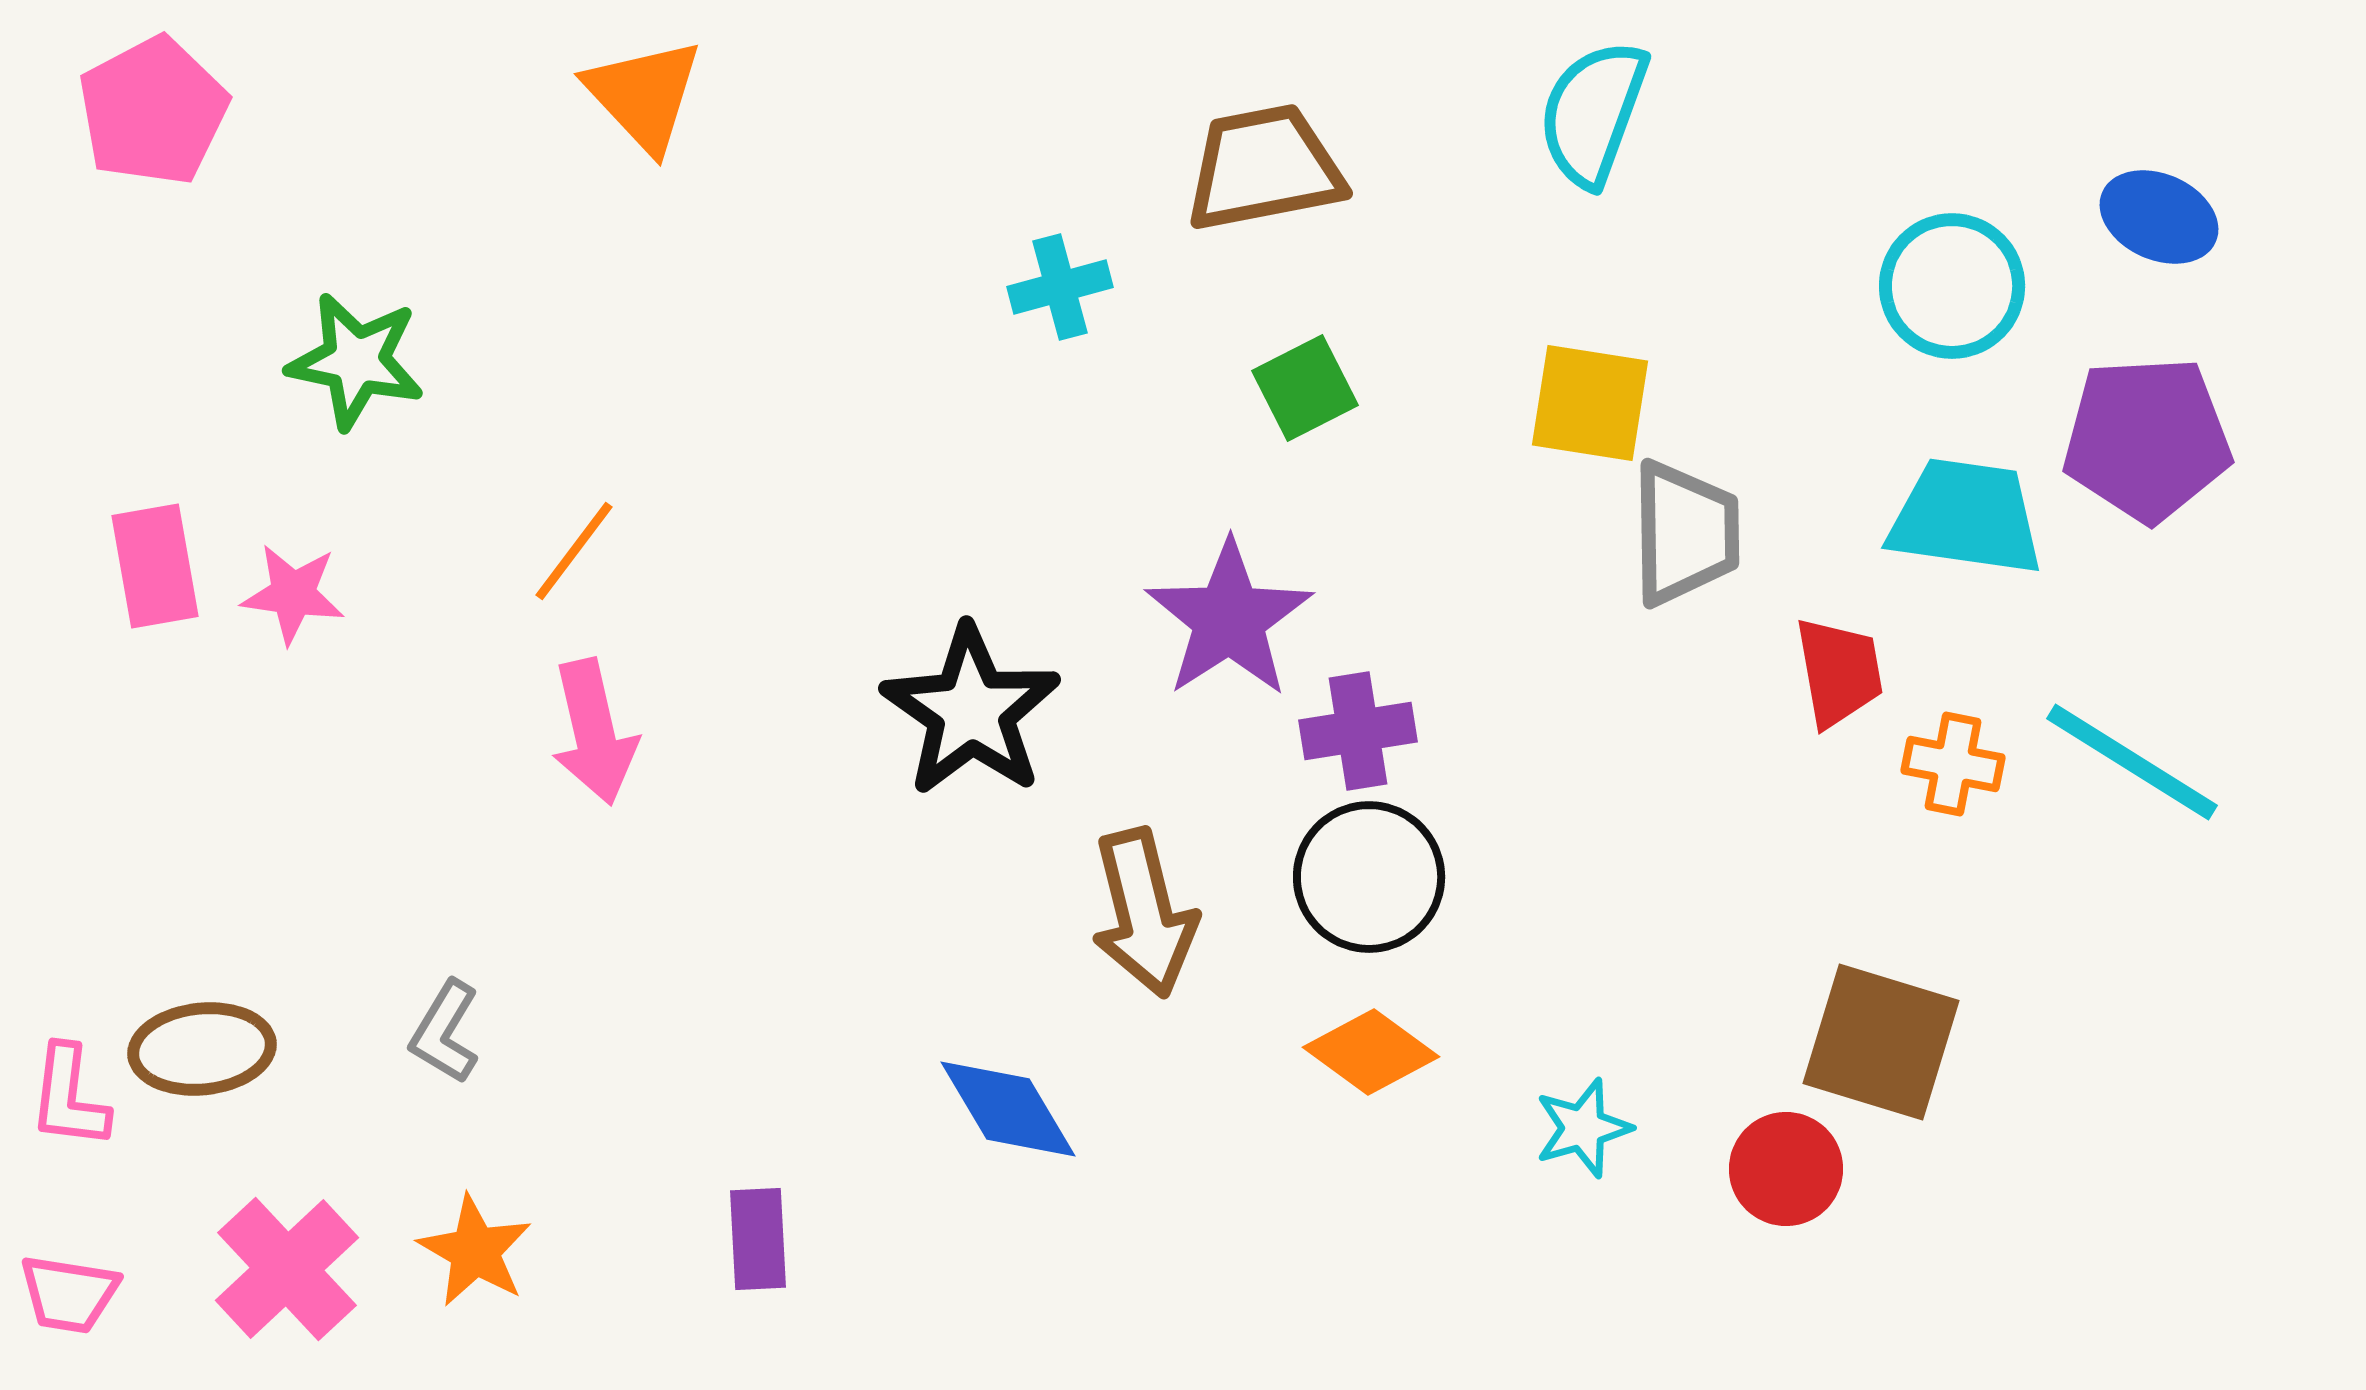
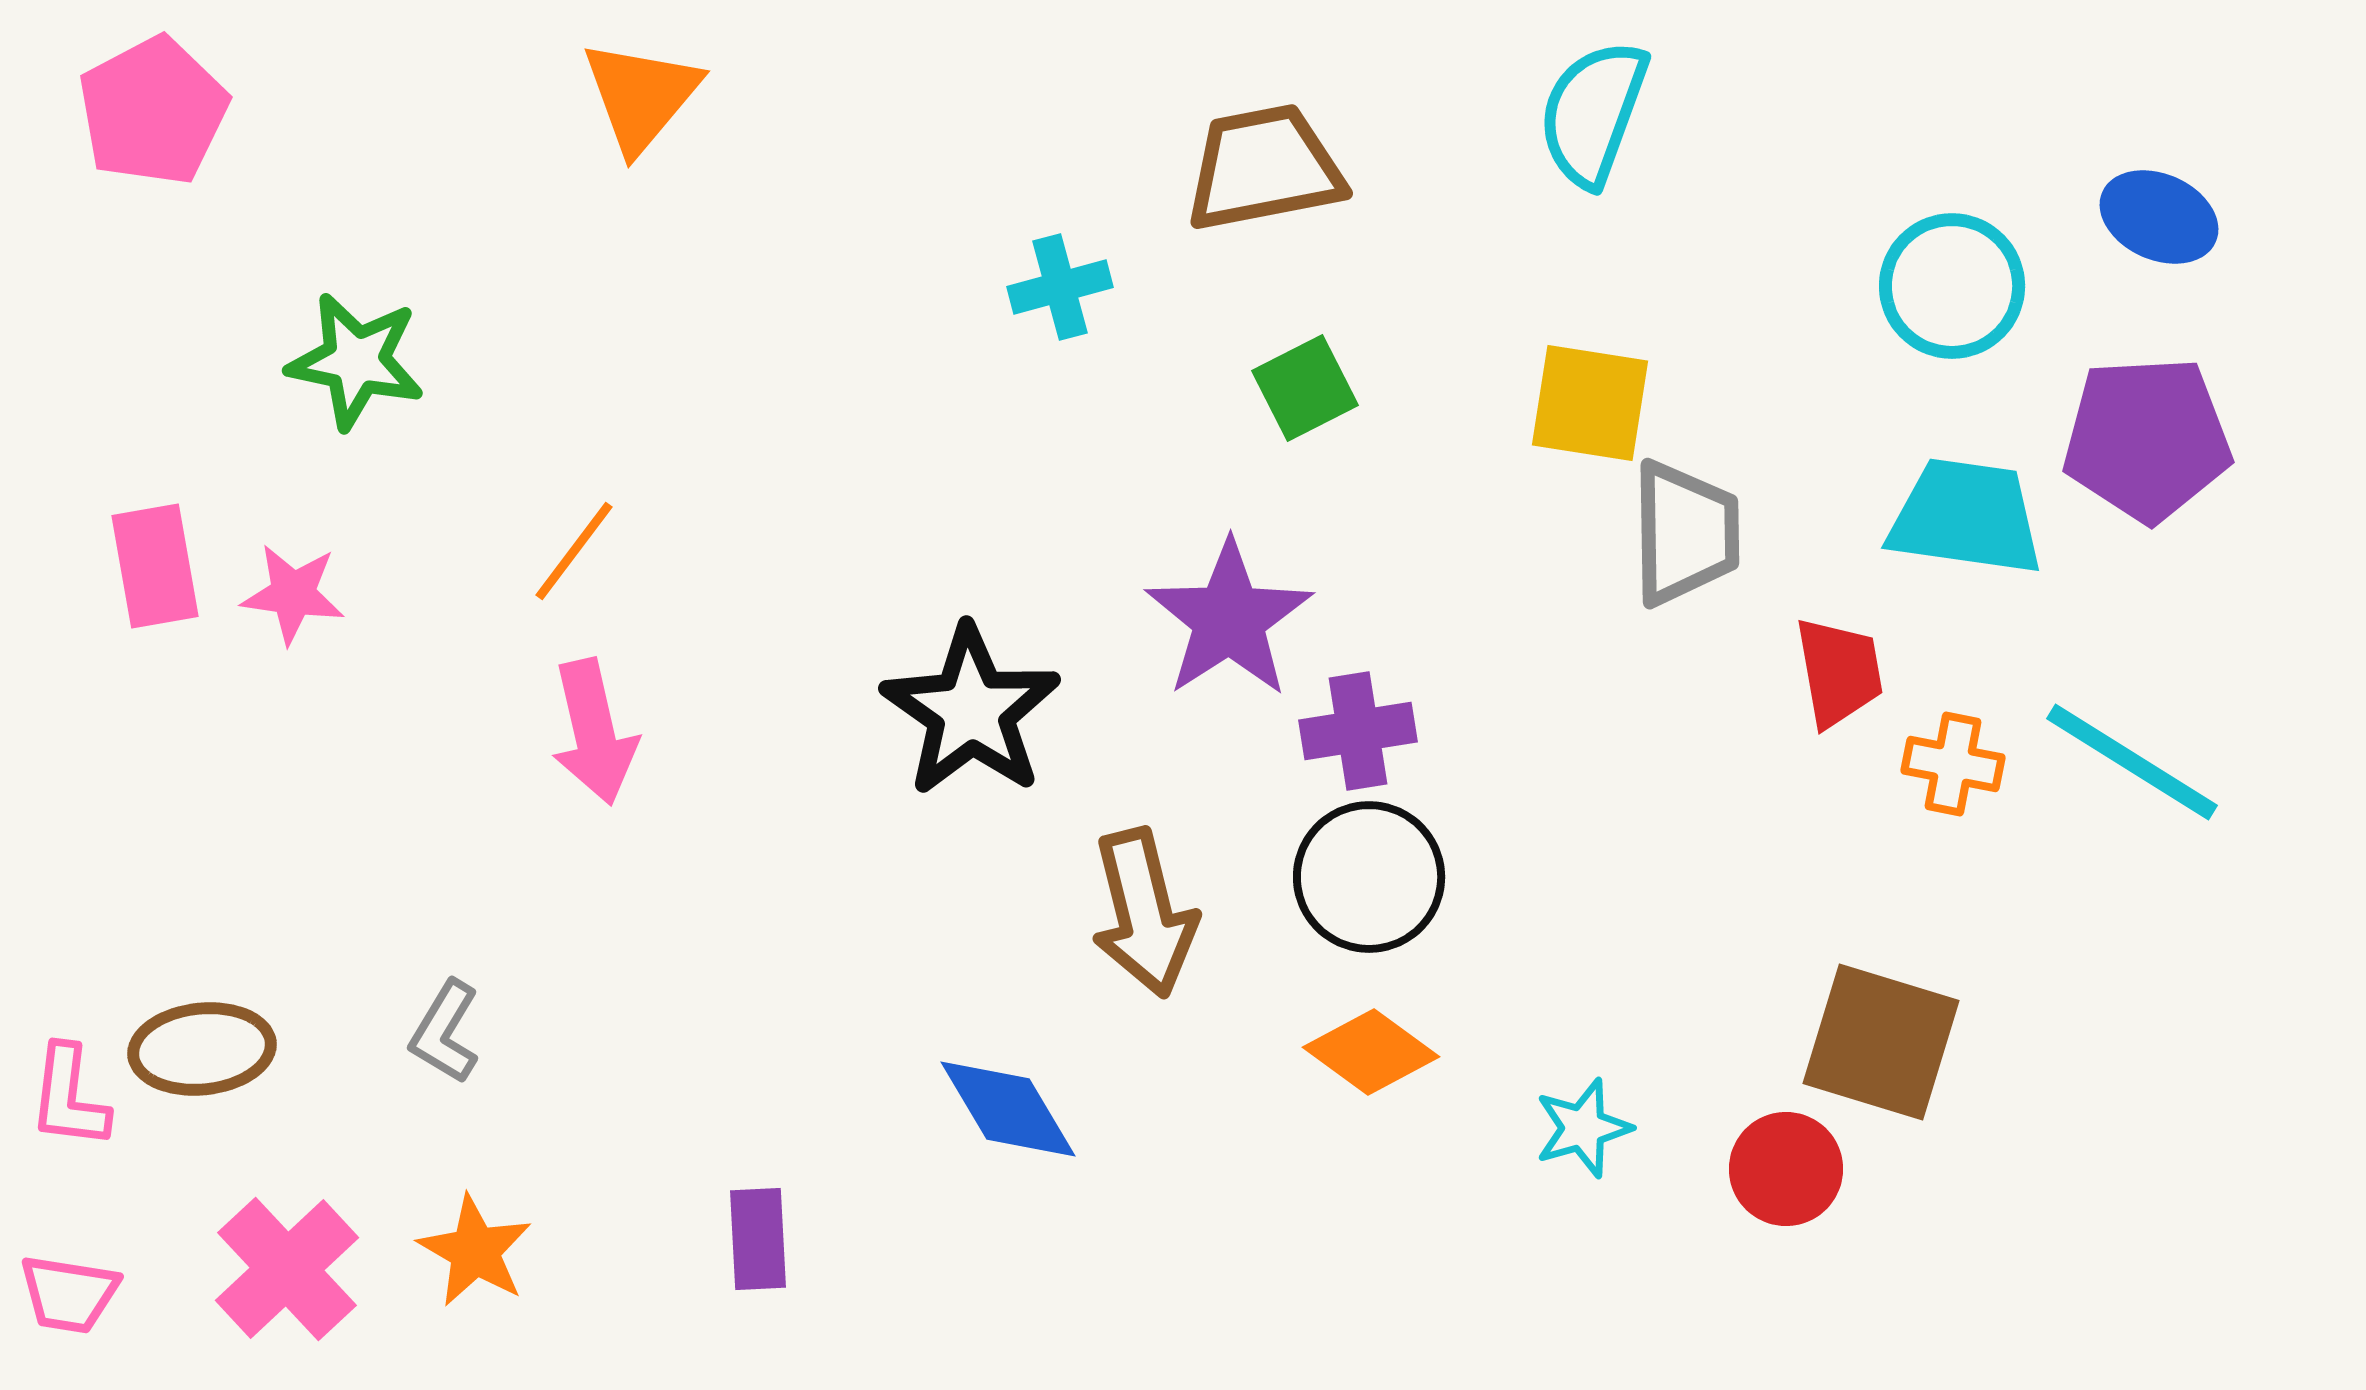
orange triangle: moved 3 px left, 1 px down; rotated 23 degrees clockwise
